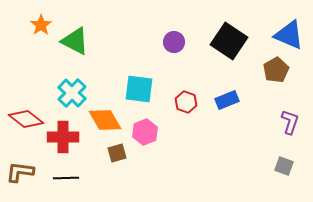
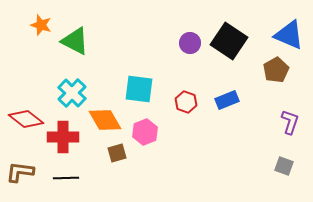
orange star: rotated 20 degrees counterclockwise
purple circle: moved 16 px right, 1 px down
